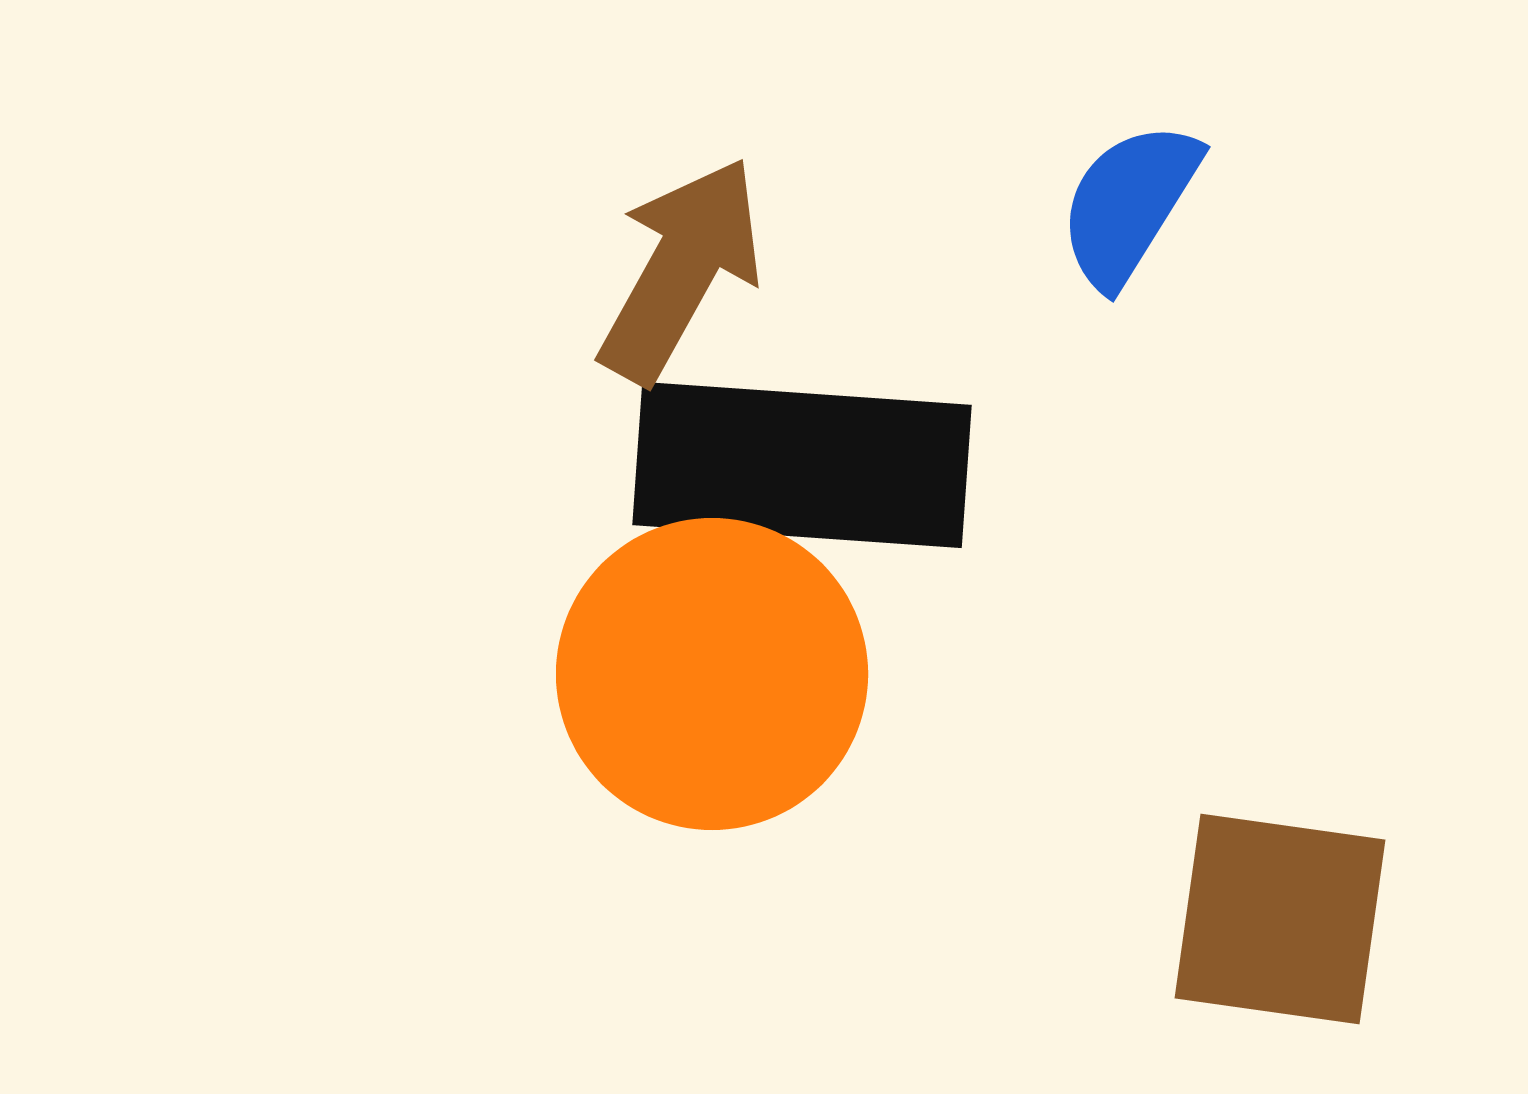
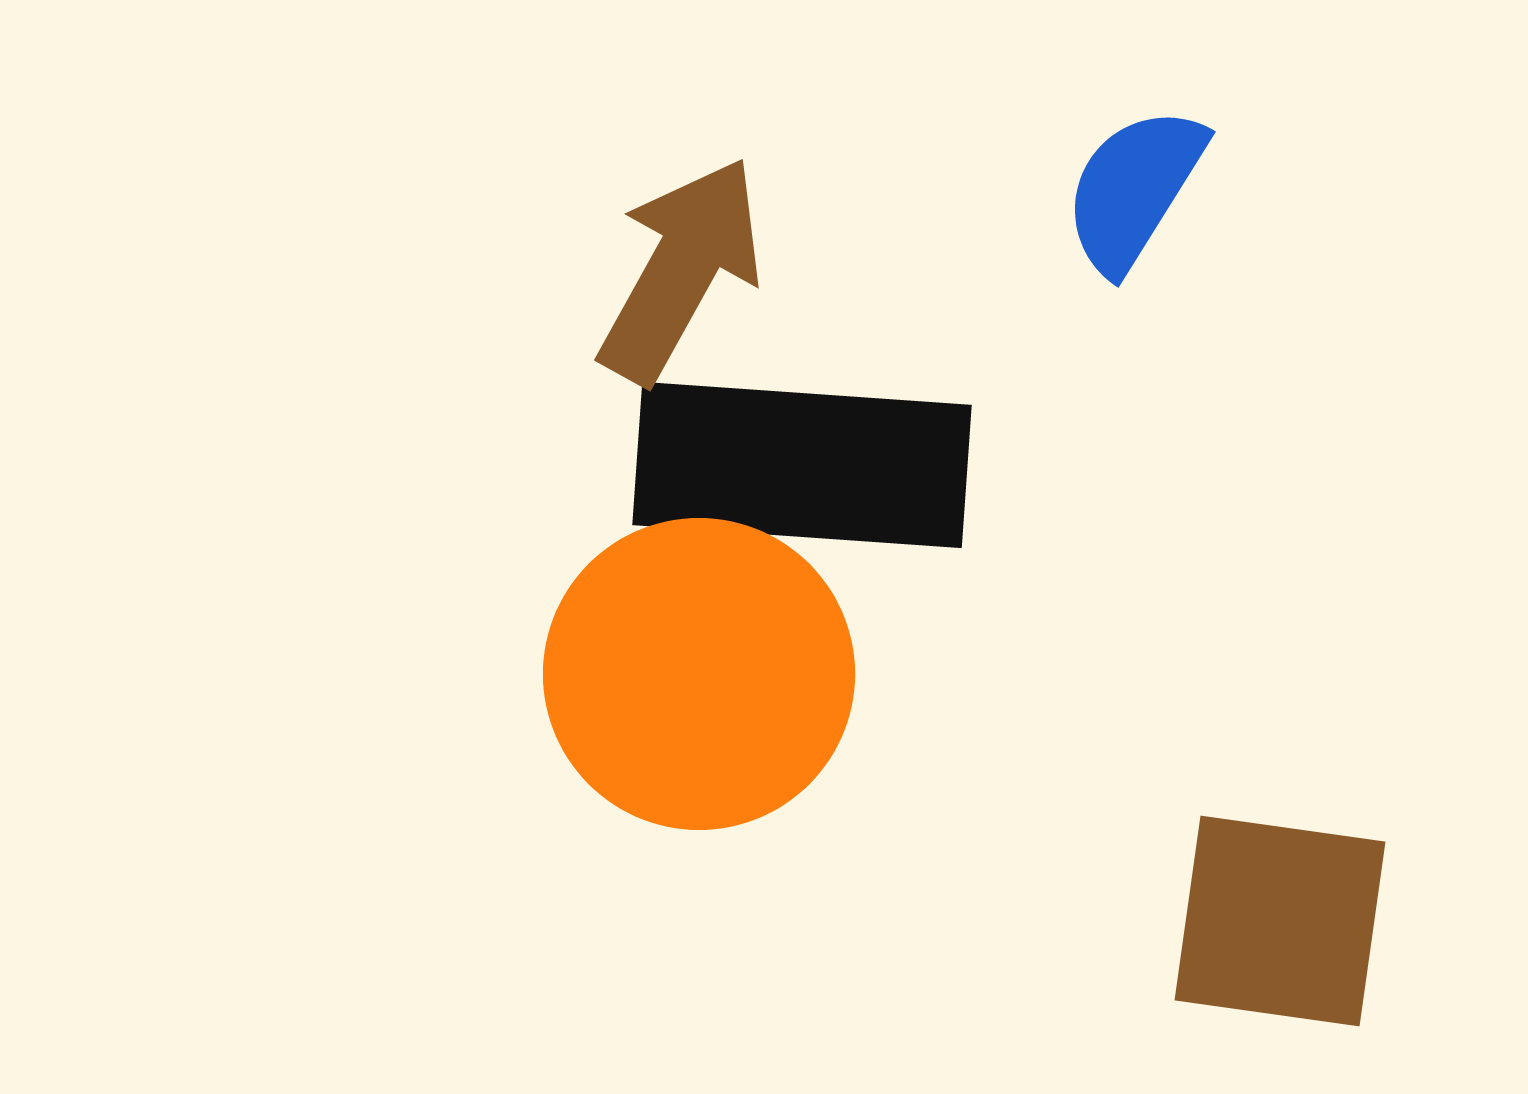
blue semicircle: moved 5 px right, 15 px up
orange circle: moved 13 px left
brown square: moved 2 px down
